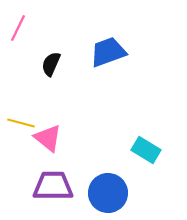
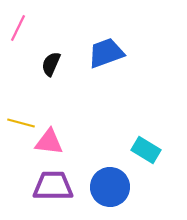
blue trapezoid: moved 2 px left, 1 px down
pink triangle: moved 1 px right, 4 px down; rotated 32 degrees counterclockwise
blue circle: moved 2 px right, 6 px up
